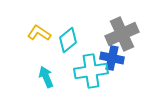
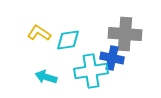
gray cross: moved 3 px right; rotated 28 degrees clockwise
cyan diamond: rotated 30 degrees clockwise
cyan arrow: rotated 50 degrees counterclockwise
